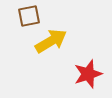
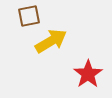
red star: rotated 16 degrees counterclockwise
